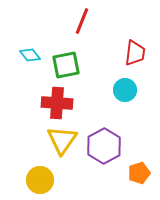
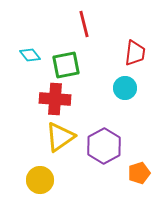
red line: moved 2 px right, 3 px down; rotated 36 degrees counterclockwise
cyan circle: moved 2 px up
red cross: moved 2 px left, 4 px up
yellow triangle: moved 2 px left, 3 px up; rotated 20 degrees clockwise
